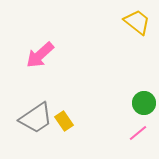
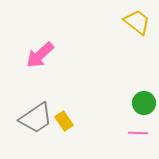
pink line: rotated 42 degrees clockwise
